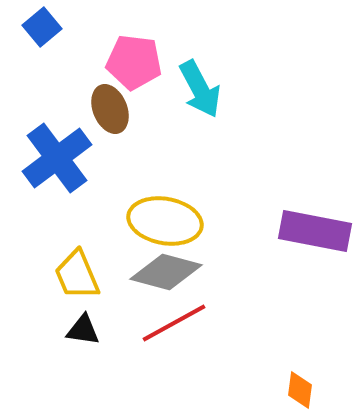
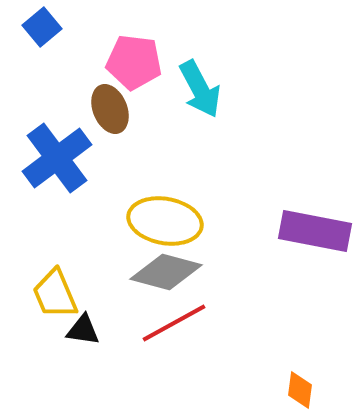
yellow trapezoid: moved 22 px left, 19 px down
